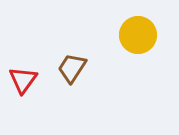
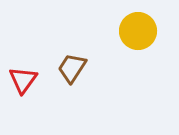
yellow circle: moved 4 px up
